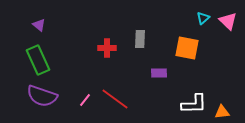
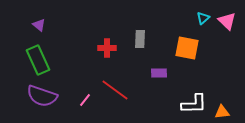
pink triangle: moved 1 px left
red line: moved 9 px up
